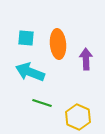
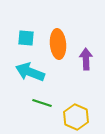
yellow hexagon: moved 2 px left
